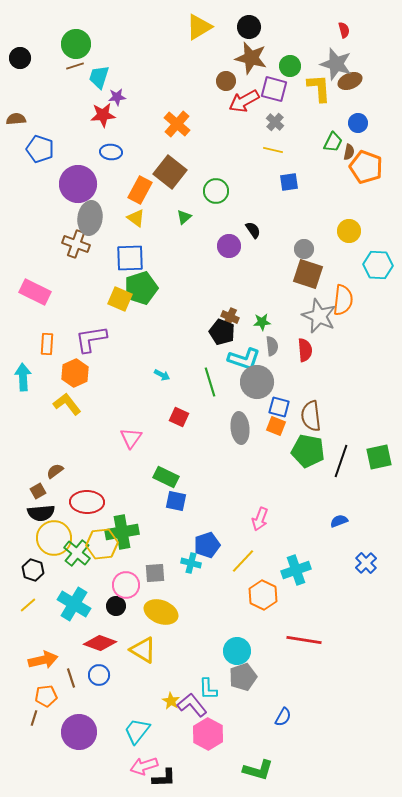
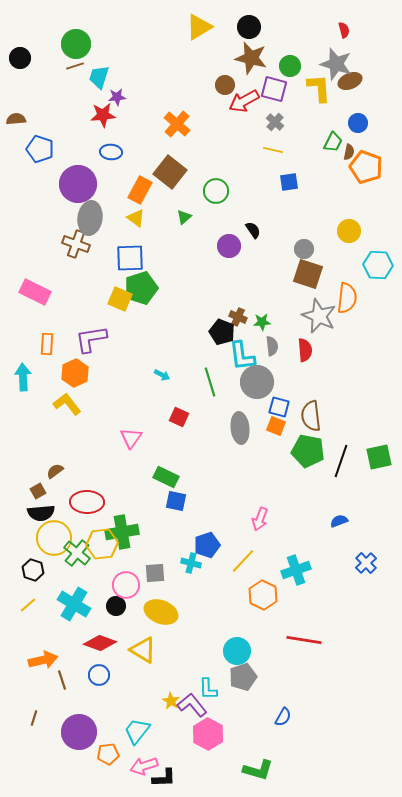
brown circle at (226, 81): moved 1 px left, 4 px down
orange semicircle at (343, 300): moved 4 px right, 2 px up
brown cross at (230, 317): moved 8 px right
cyan L-shape at (244, 359): moved 2 px left, 3 px up; rotated 64 degrees clockwise
brown line at (71, 678): moved 9 px left, 2 px down
orange pentagon at (46, 696): moved 62 px right, 58 px down
